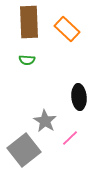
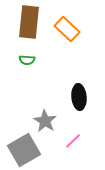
brown rectangle: rotated 8 degrees clockwise
pink line: moved 3 px right, 3 px down
gray square: rotated 8 degrees clockwise
